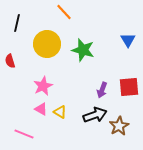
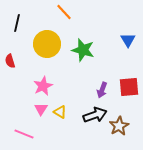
pink triangle: rotated 32 degrees clockwise
